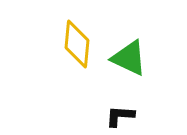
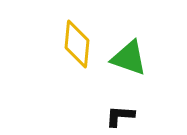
green triangle: rotated 6 degrees counterclockwise
